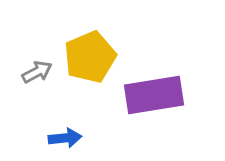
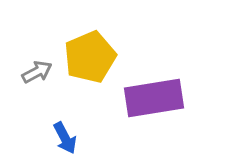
purple rectangle: moved 3 px down
blue arrow: rotated 68 degrees clockwise
